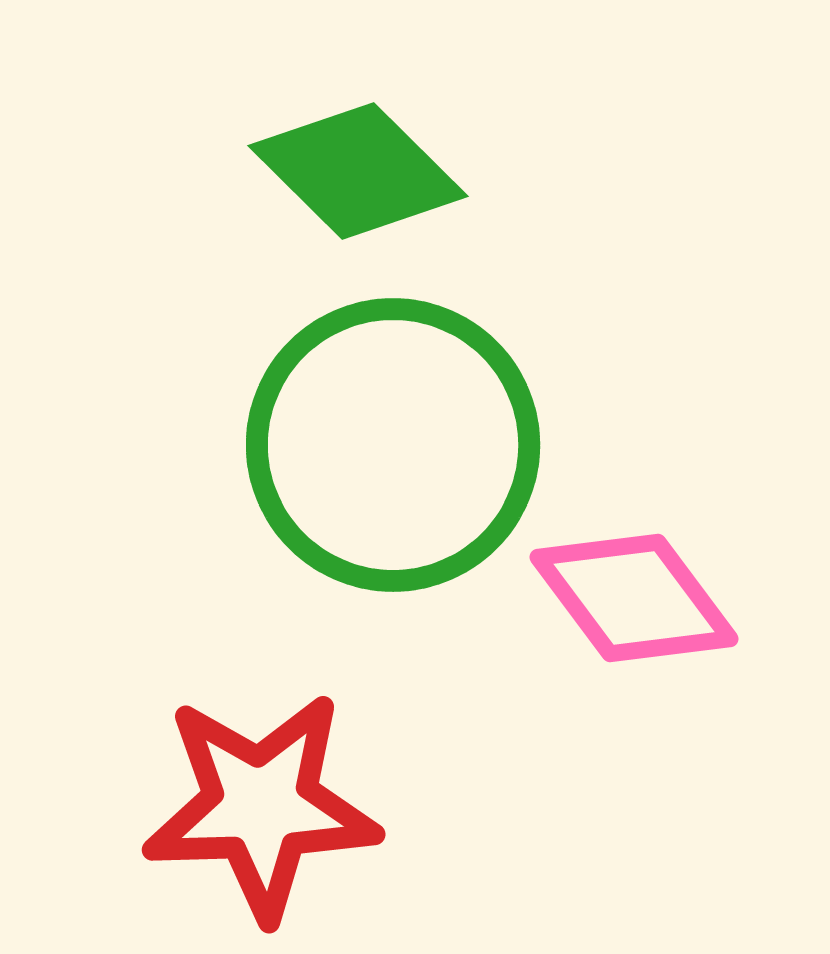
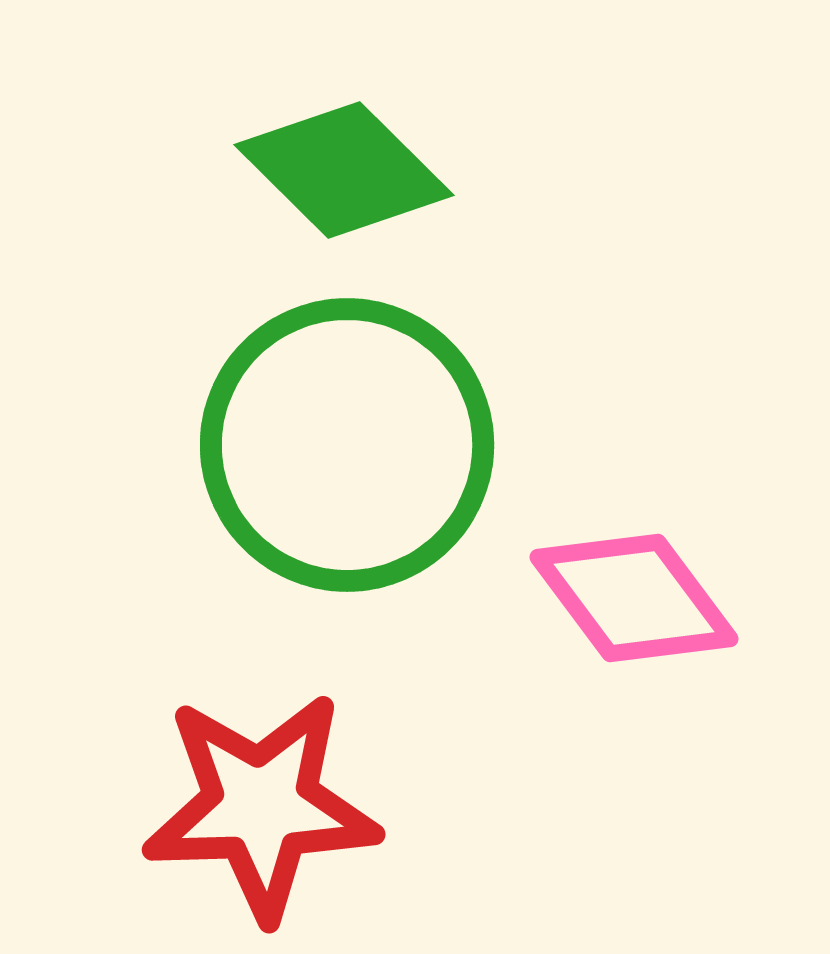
green diamond: moved 14 px left, 1 px up
green circle: moved 46 px left
